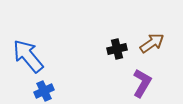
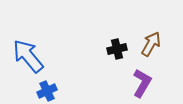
brown arrow: moved 1 px left, 1 px down; rotated 25 degrees counterclockwise
blue cross: moved 3 px right
